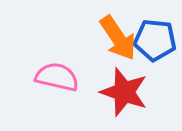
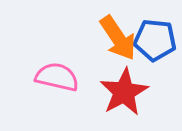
red star: rotated 24 degrees clockwise
